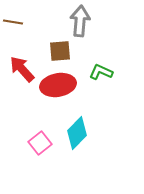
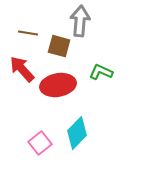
brown line: moved 15 px right, 11 px down
brown square: moved 1 px left, 5 px up; rotated 20 degrees clockwise
